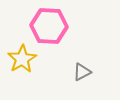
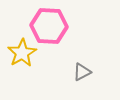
yellow star: moved 6 px up
